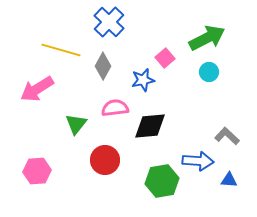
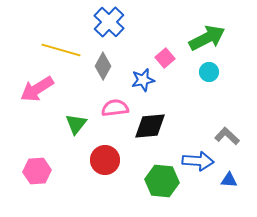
green hexagon: rotated 16 degrees clockwise
